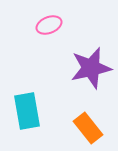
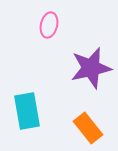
pink ellipse: rotated 55 degrees counterclockwise
